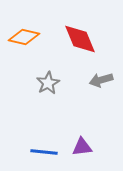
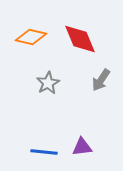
orange diamond: moved 7 px right
gray arrow: rotated 40 degrees counterclockwise
